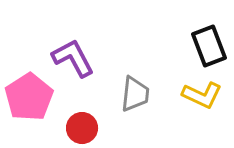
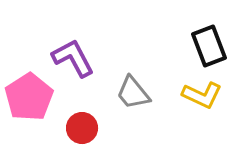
gray trapezoid: moved 2 px left, 1 px up; rotated 135 degrees clockwise
